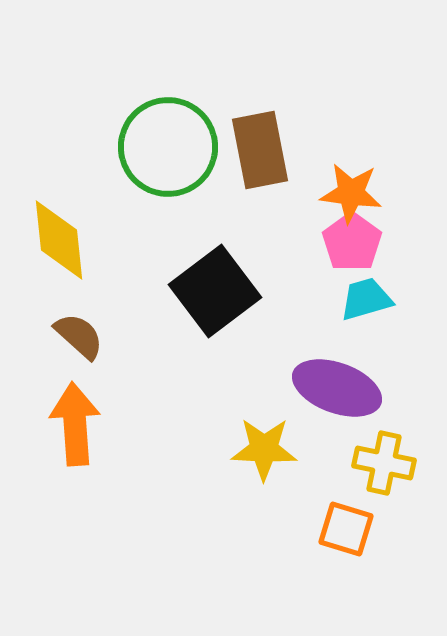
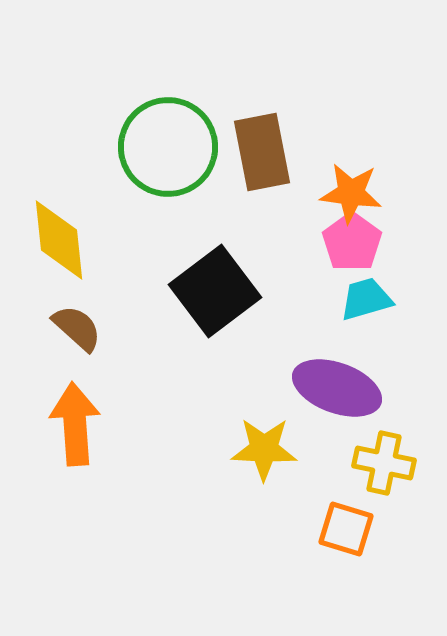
brown rectangle: moved 2 px right, 2 px down
brown semicircle: moved 2 px left, 8 px up
